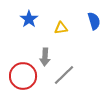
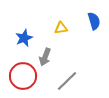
blue star: moved 5 px left, 19 px down; rotated 12 degrees clockwise
gray arrow: rotated 18 degrees clockwise
gray line: moved 3 px right, 6 px down
